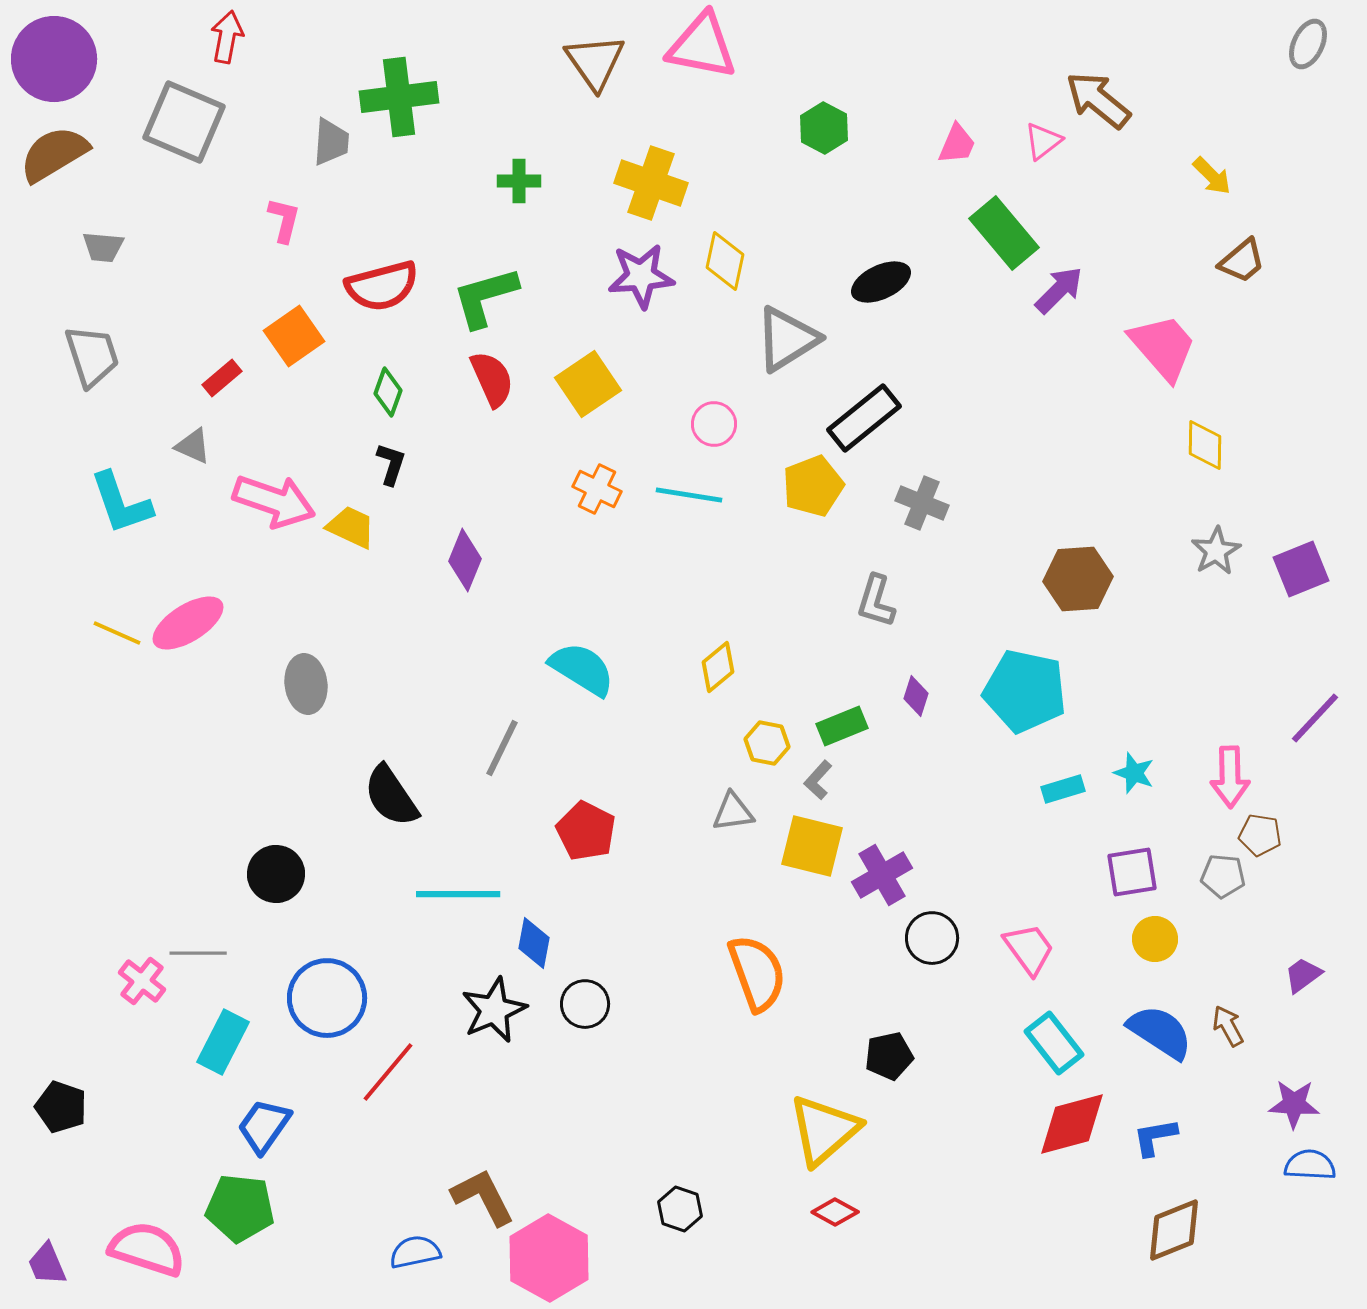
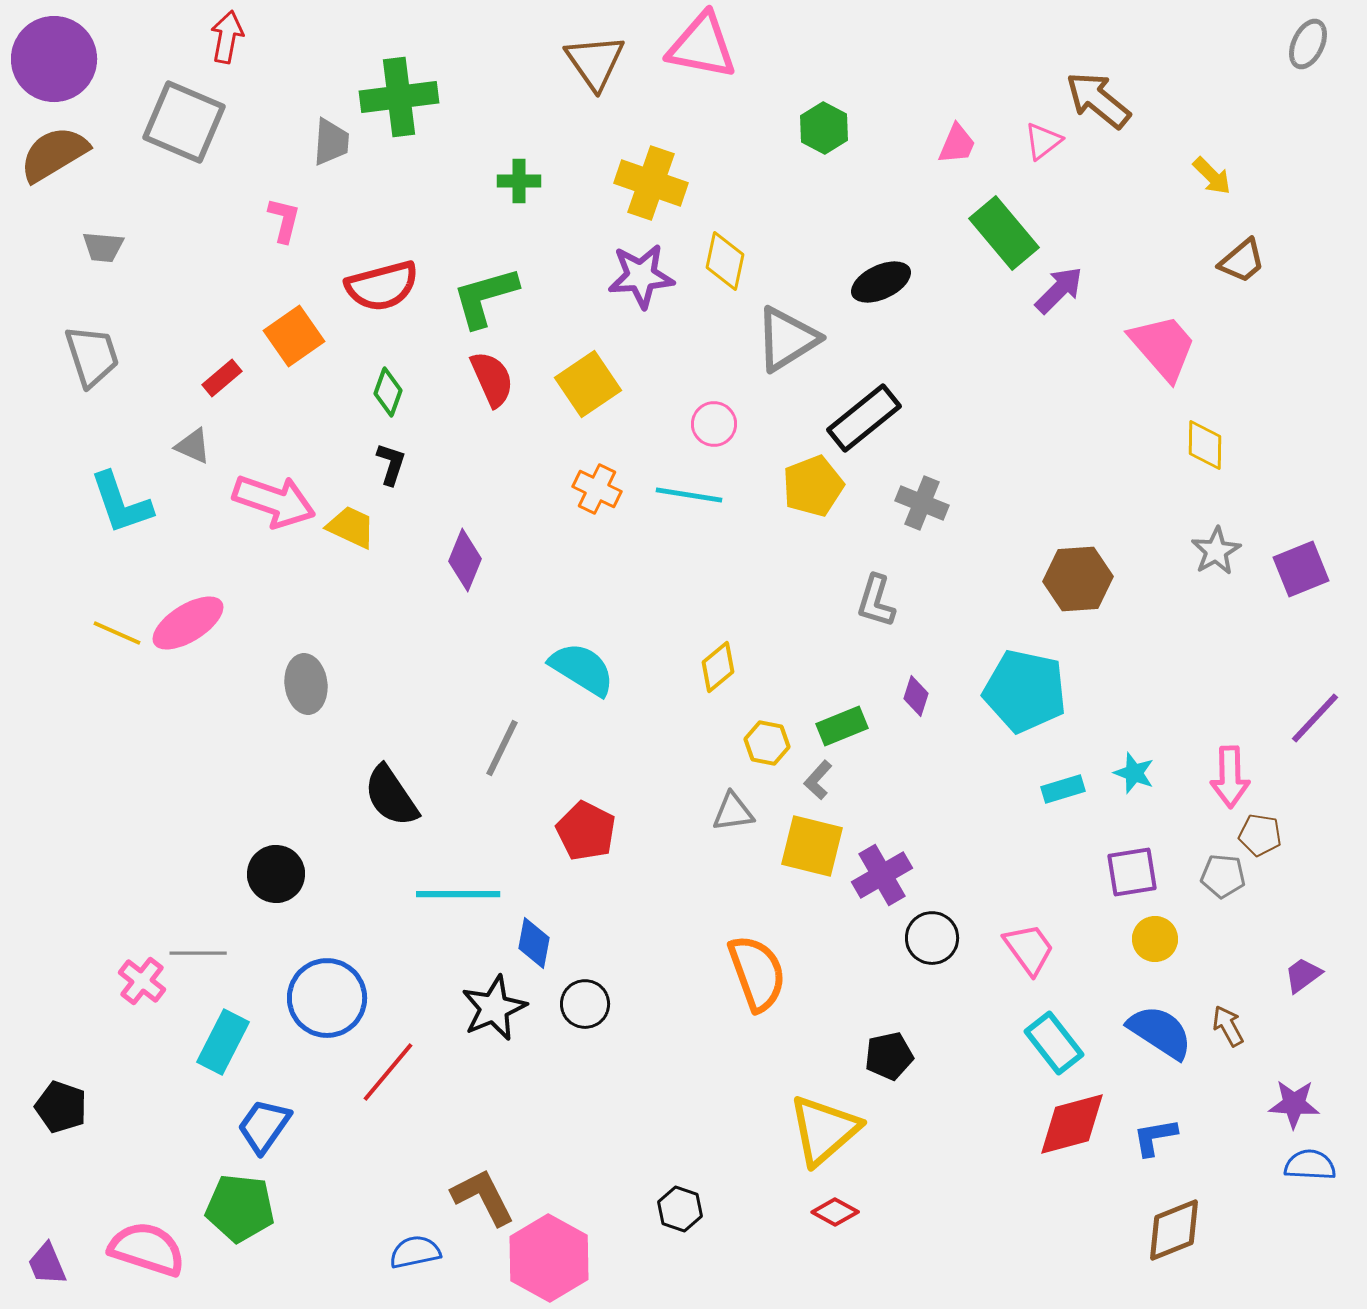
black star at (494, 1010): moved 2 px up
